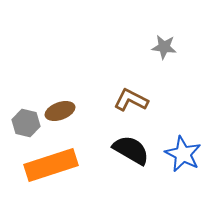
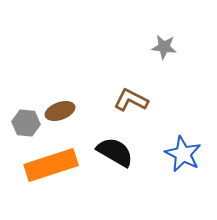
gray hexagon: rotated 8 degrees counterclockwise
black semicircle: moved 16 px left, 2 px down
